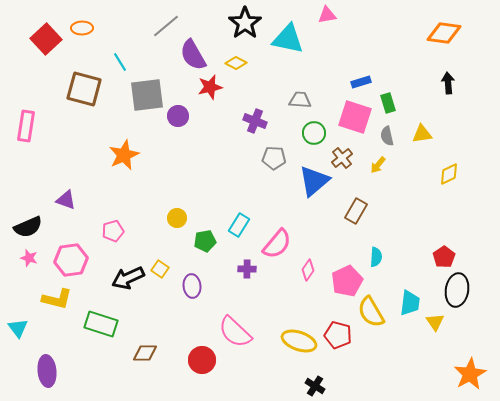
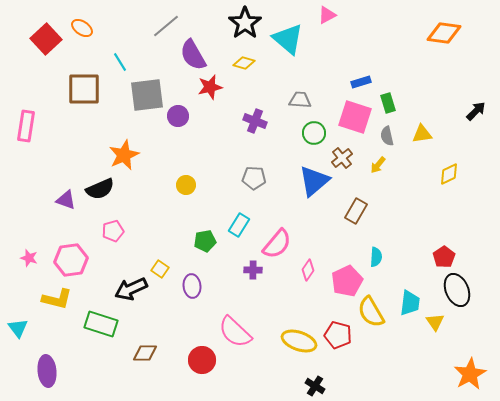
pink triangle at (327, 15): rotated 18 degrees counterclockwise
orange ellipse at (82, 28): rotated 35 degrees clockwise
cyan triangle at (288, 39): rotated 28 degrees clockwise
yellow diamond at (236, 63): moved 8 px right; rotated 10 degrees counterclockwise
black arrow at (448, 83): moved 28 px right, 28 px down; rotated 50 degrees clockwise
brown square at (84, 89): rotated 15 degrees counterclockwise
gray pentagon at (274, 158): moved 20 px left, 20 px down
yellow circle at (177, 218): moved 9 px right, 33 px up
black semicircle at (28, 227): moved 72 px right, 38 px up
purple cross at (247, 269): moved 6 px right, 1 px down
black arrow at (128, 278): moved 3 px right, 11 px down
black ellipse at (457, 290): rotated 32 degrees counterclockwise
